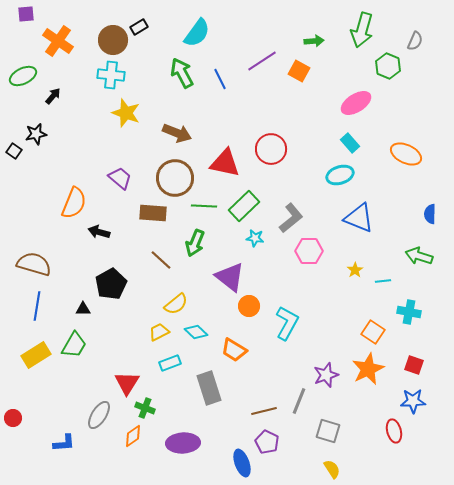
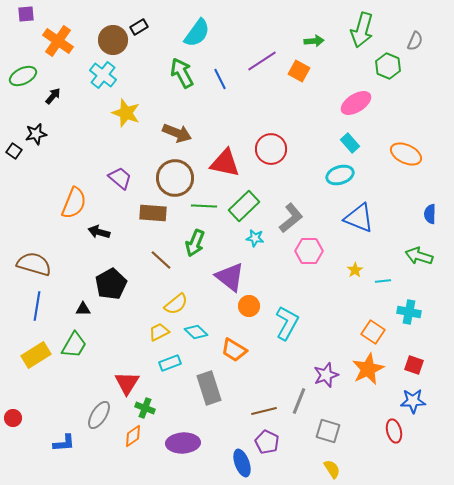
cyan cross at (111, 75): moved 8 px left; rotated 32 degrees clockwise
